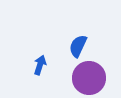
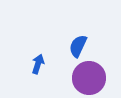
blue arrow: moved 2 px left, 1 px up
